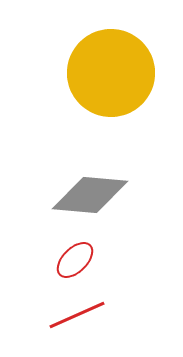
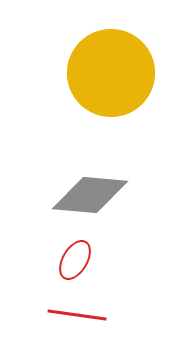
red ellipse: rotated 15 degrees counterclockwise
red line: rotated 32 degrees clockwise
